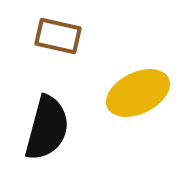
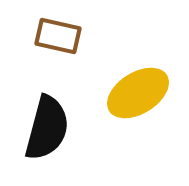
yellow ellipse: rotated 6 degrees counterclockwise
